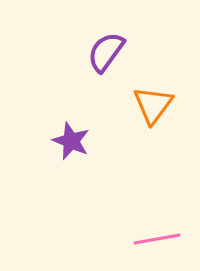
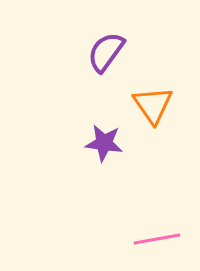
orange triangle: rotated 12 degrees counterclockwise
purple star: moved 33 px right, 2 px down; rotated 15 degrees counterclockwise
